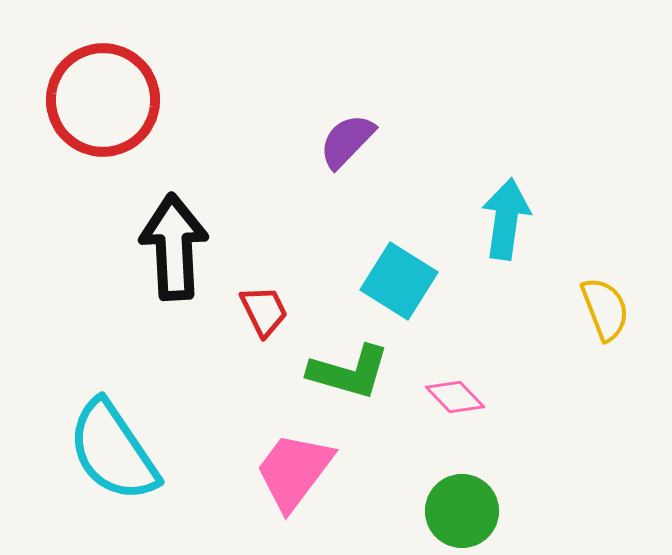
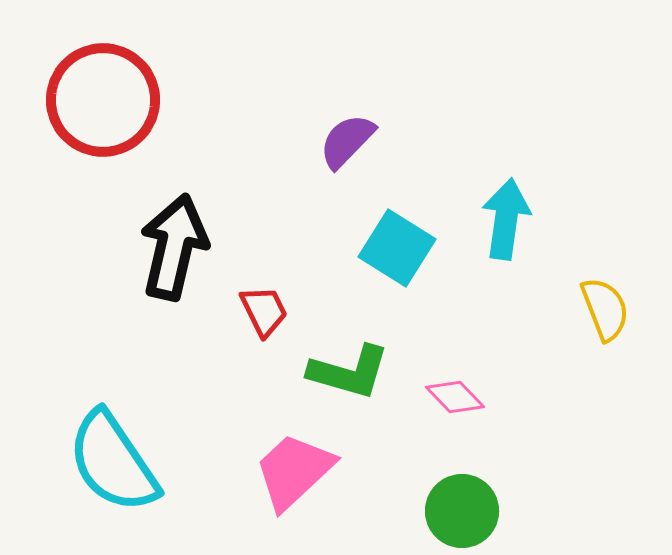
black arrow: rotated 16 degrees clockwise
cyan square: moved 2 px left, 33 px up
cyan semicircle: moved 11 px down
pink trapezoid: rotated 10 degrees clockwise
